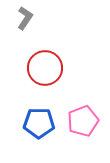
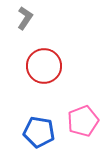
red circle: moved 1 px left, 2 px up
blue pentagon: moved 9 px down; rotated 8 degrees clockwise
